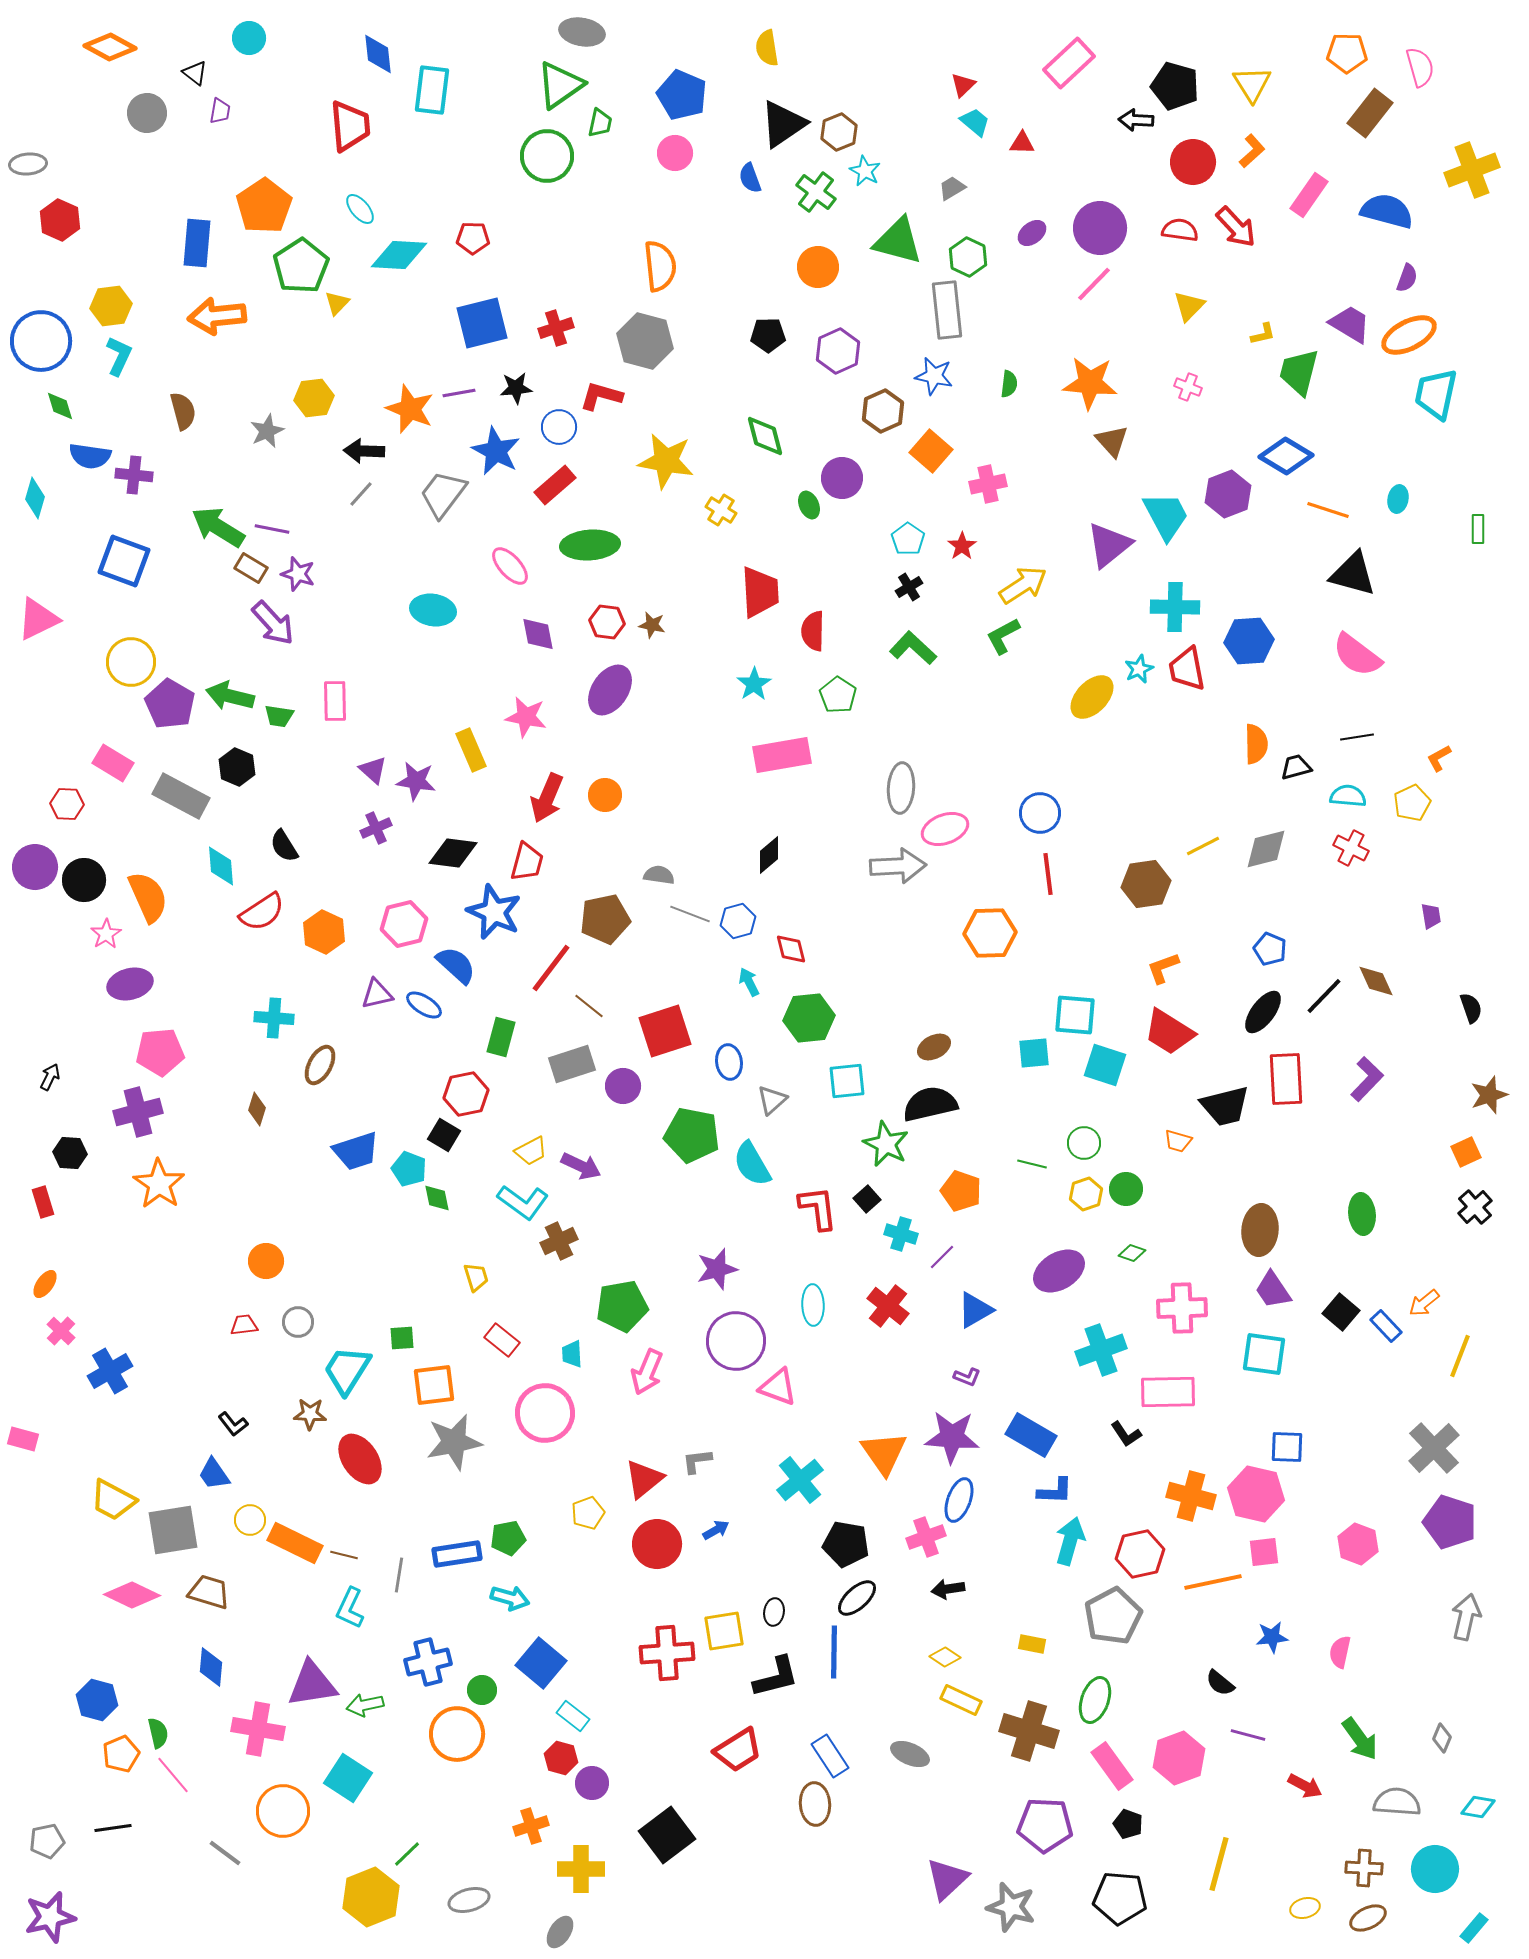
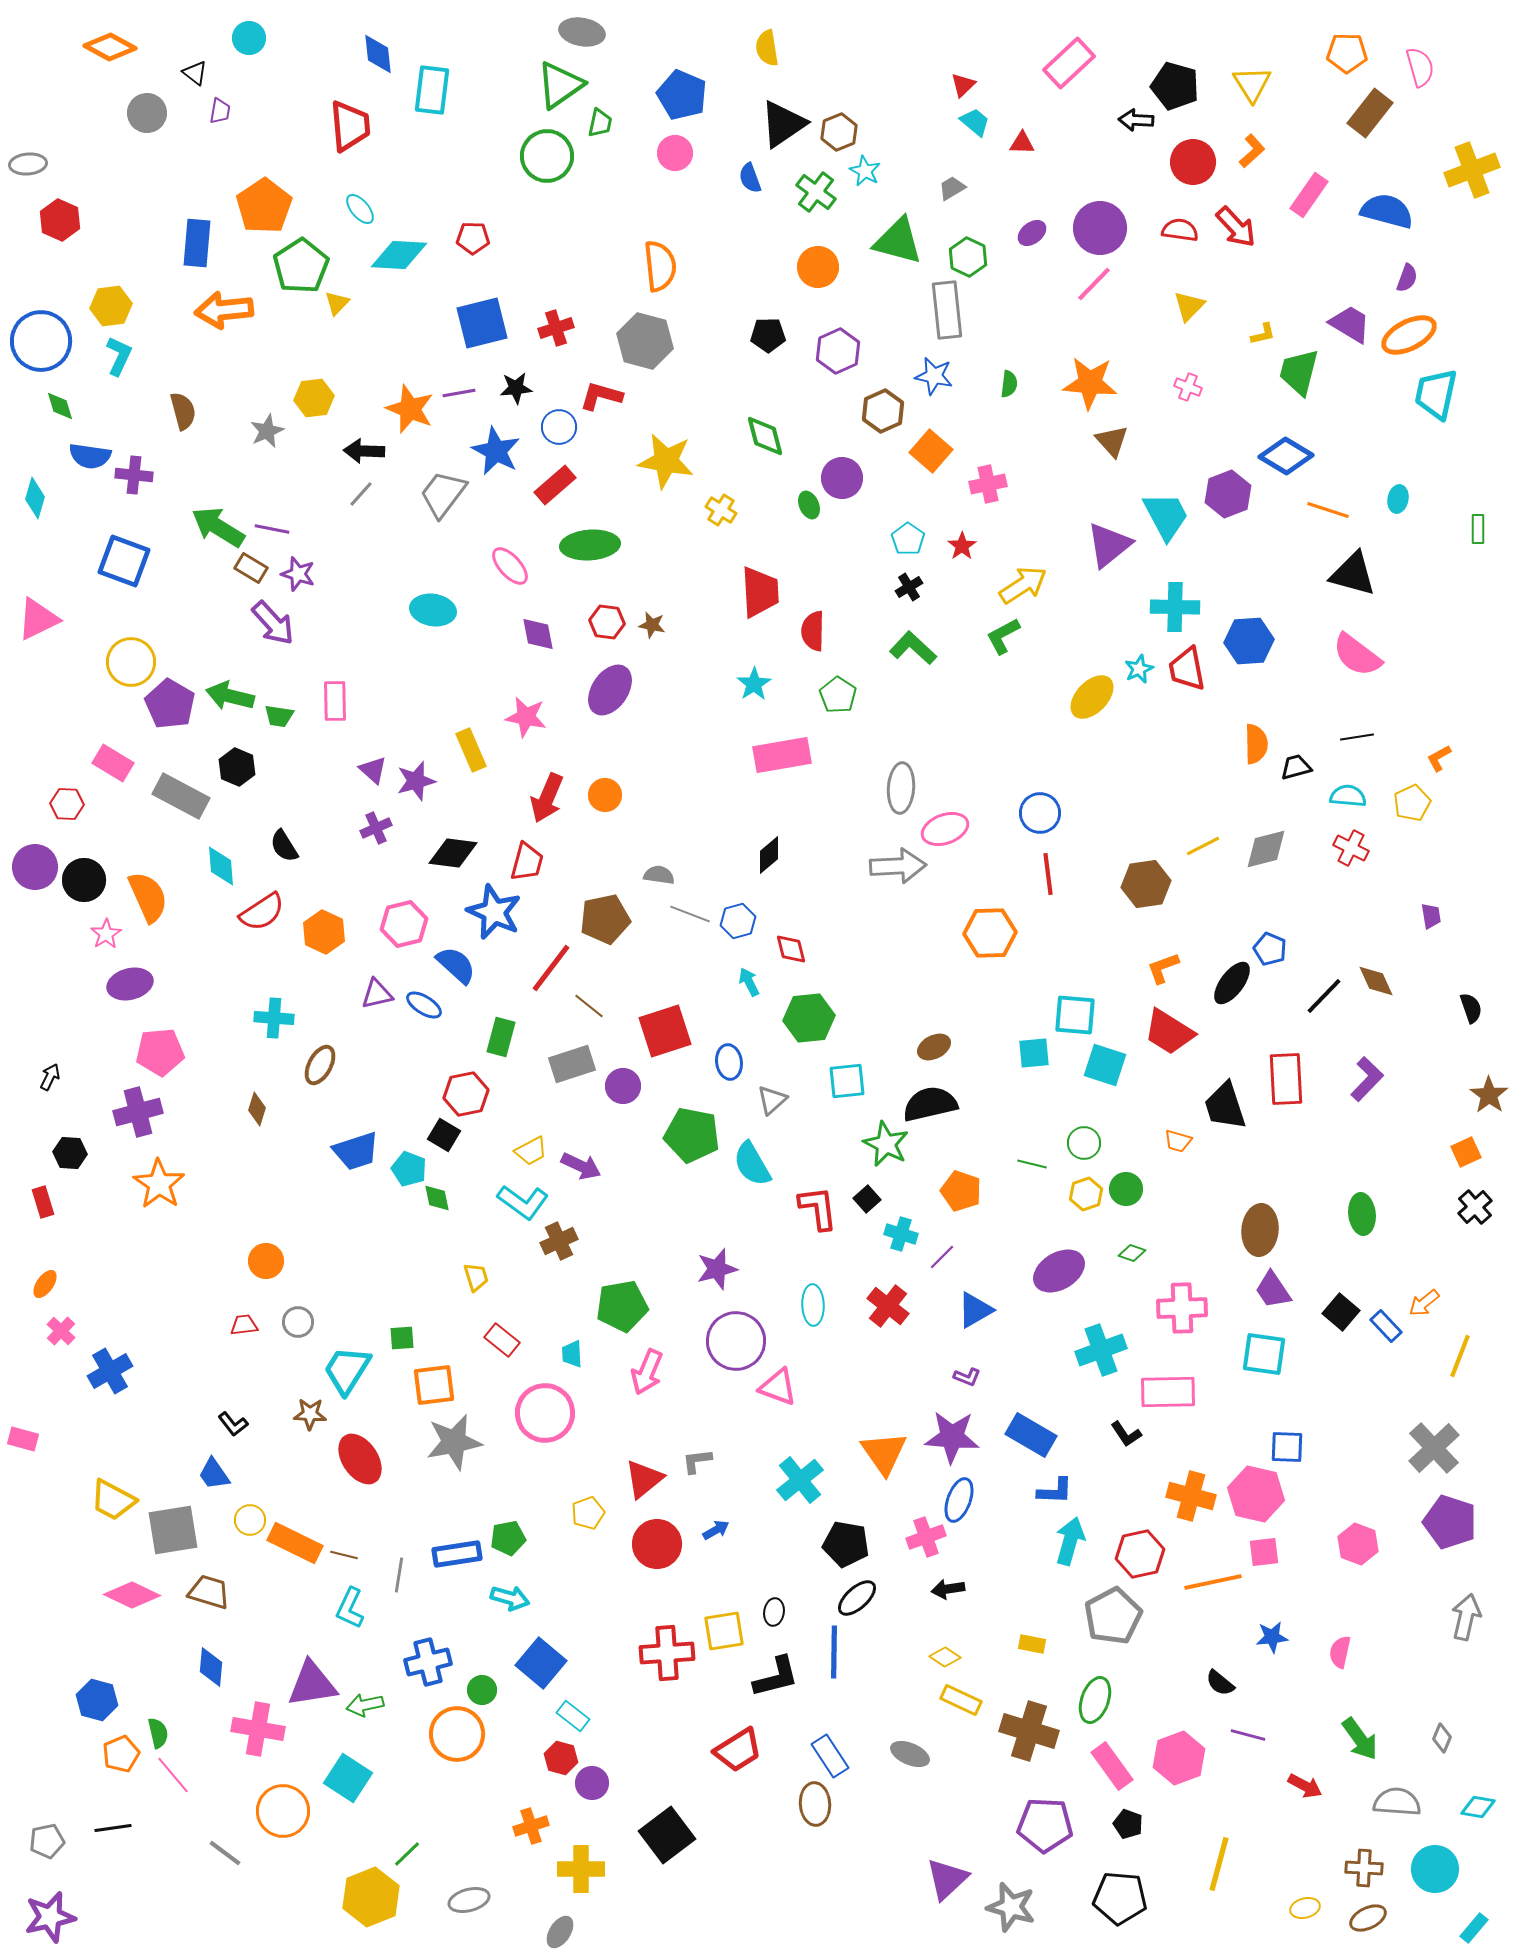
orange arrow at (217, 316): moved 7 px right, 6 px up
purple star at (416, 781): rotated 24 degrees counterclockwise
black ellipse at (1263, 1012): moved 31 px left, 29 px up
brown star at (1489, 1095): rotated 18 degrees counterclockwise
black trapezoid at (1225, 1106): rotated 86 degrees clockwise
